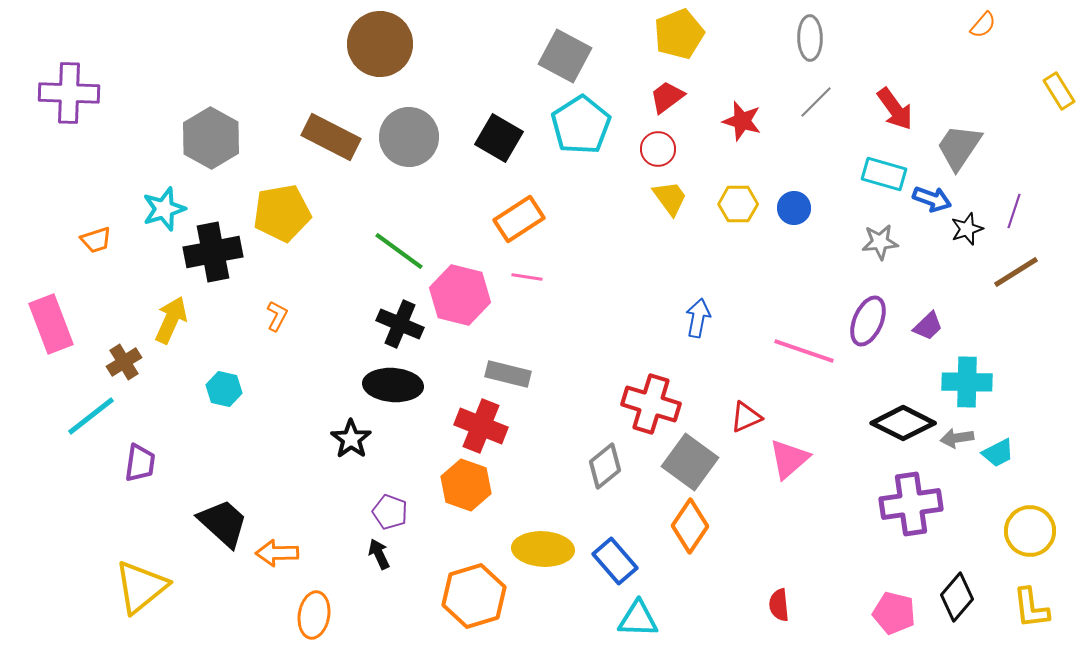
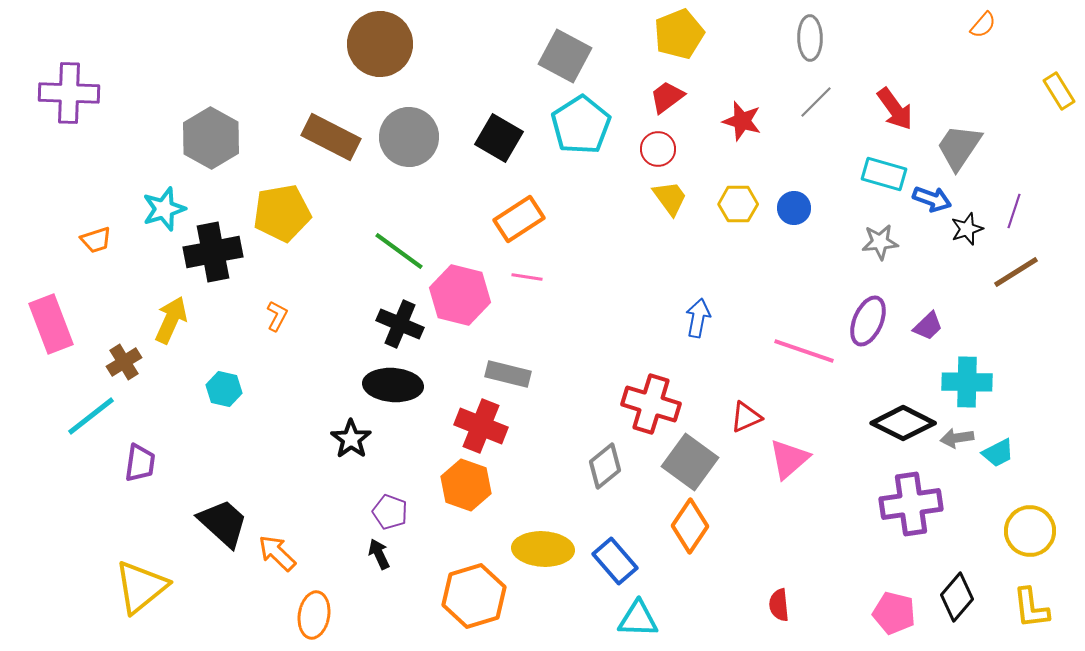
orange arrow at (277, 553): rotated 45 degrees clockwise
